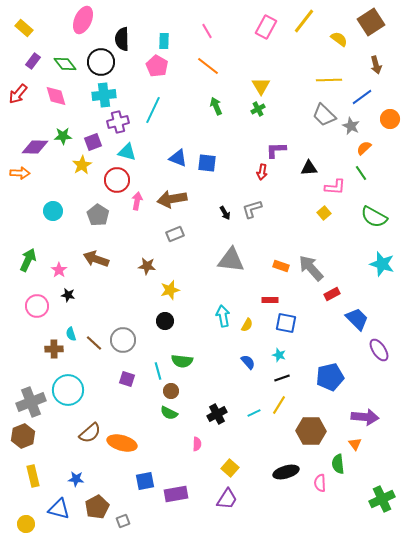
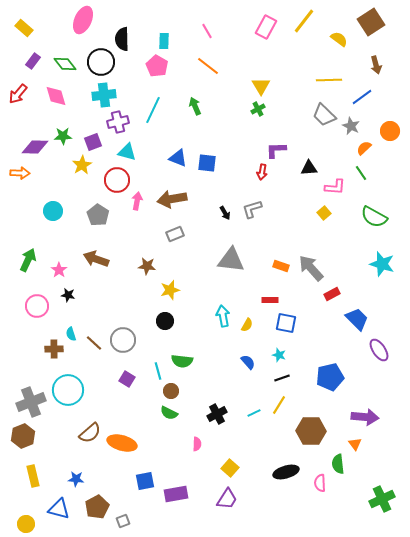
green arrow at (216, 106): moved 21 px left
orange circle at (390, 119): moved 12 px down
purple square at (127, 379): rotated 14 degrees clockwise
